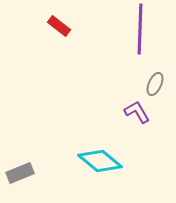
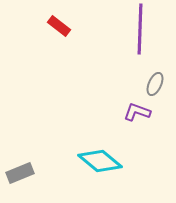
purple L-shape: rotated 40 degrees counterclockwise
